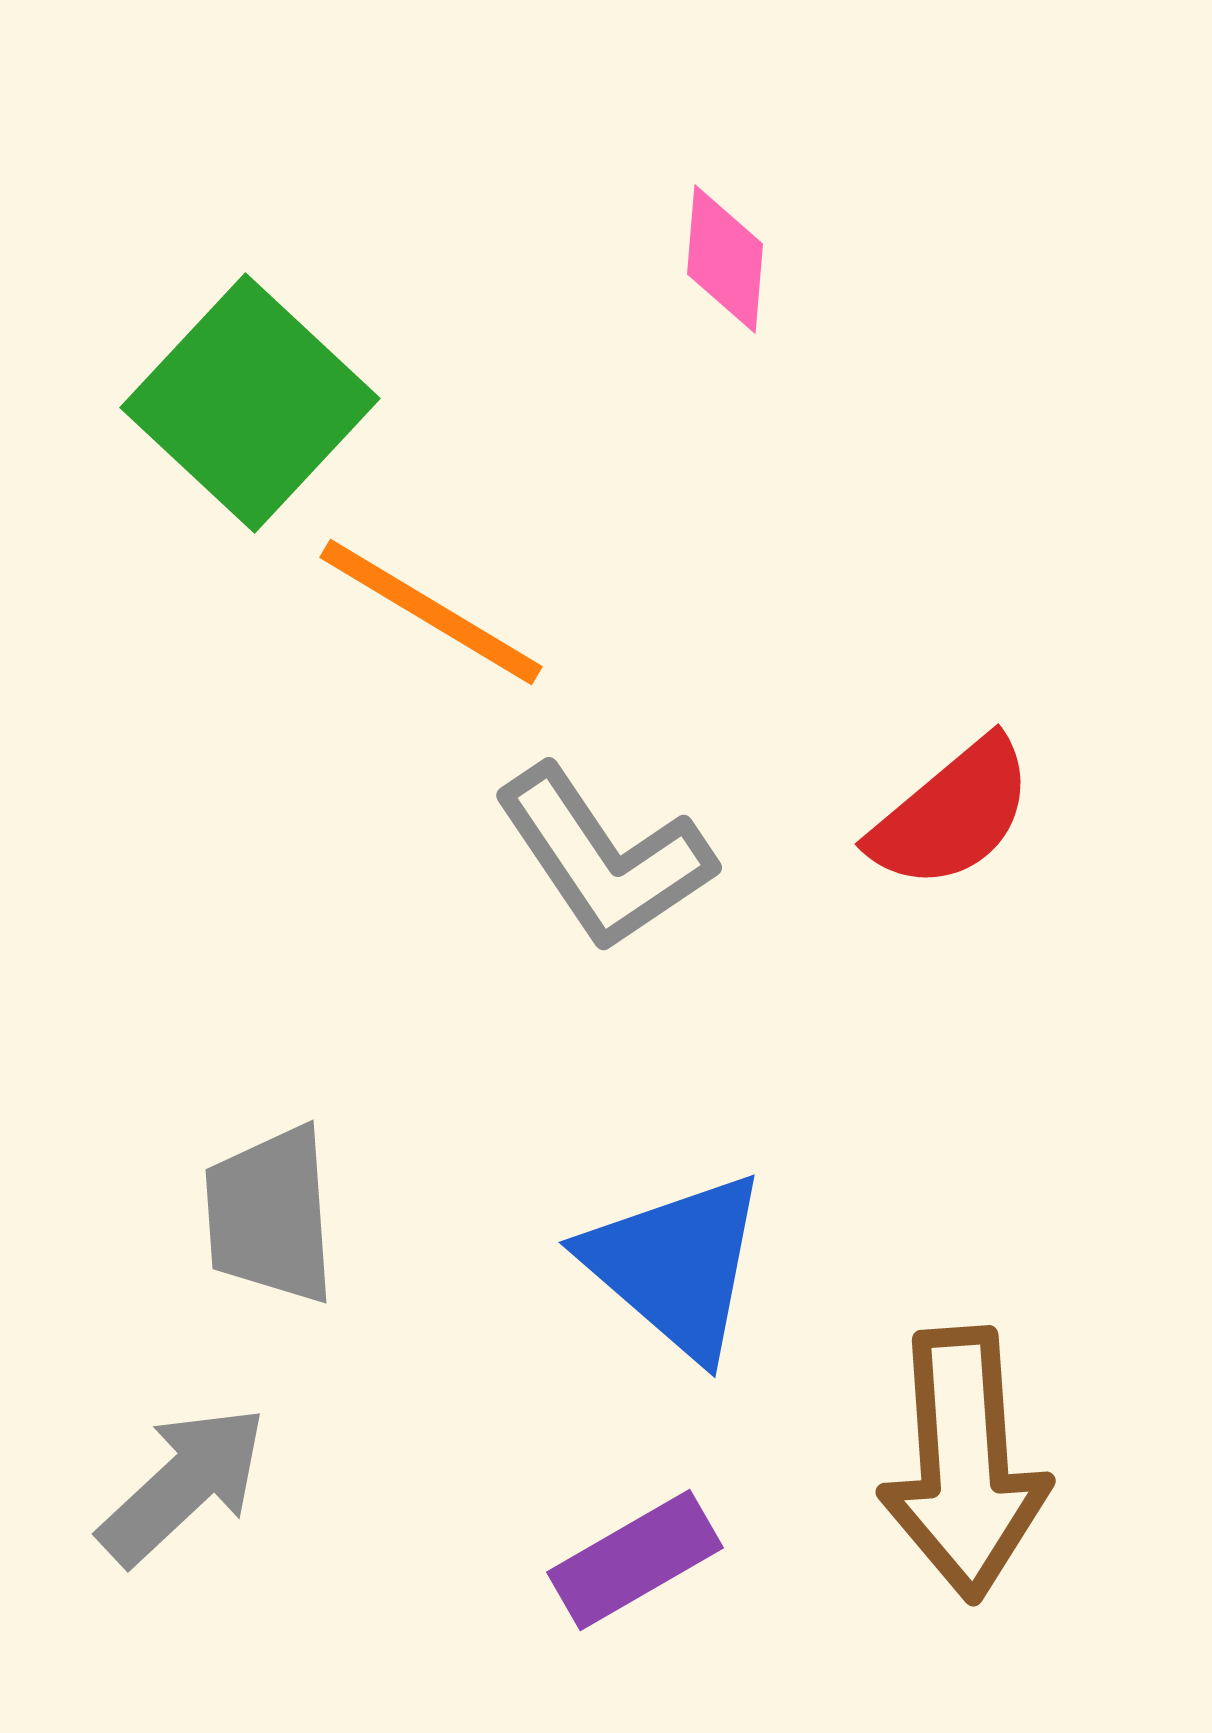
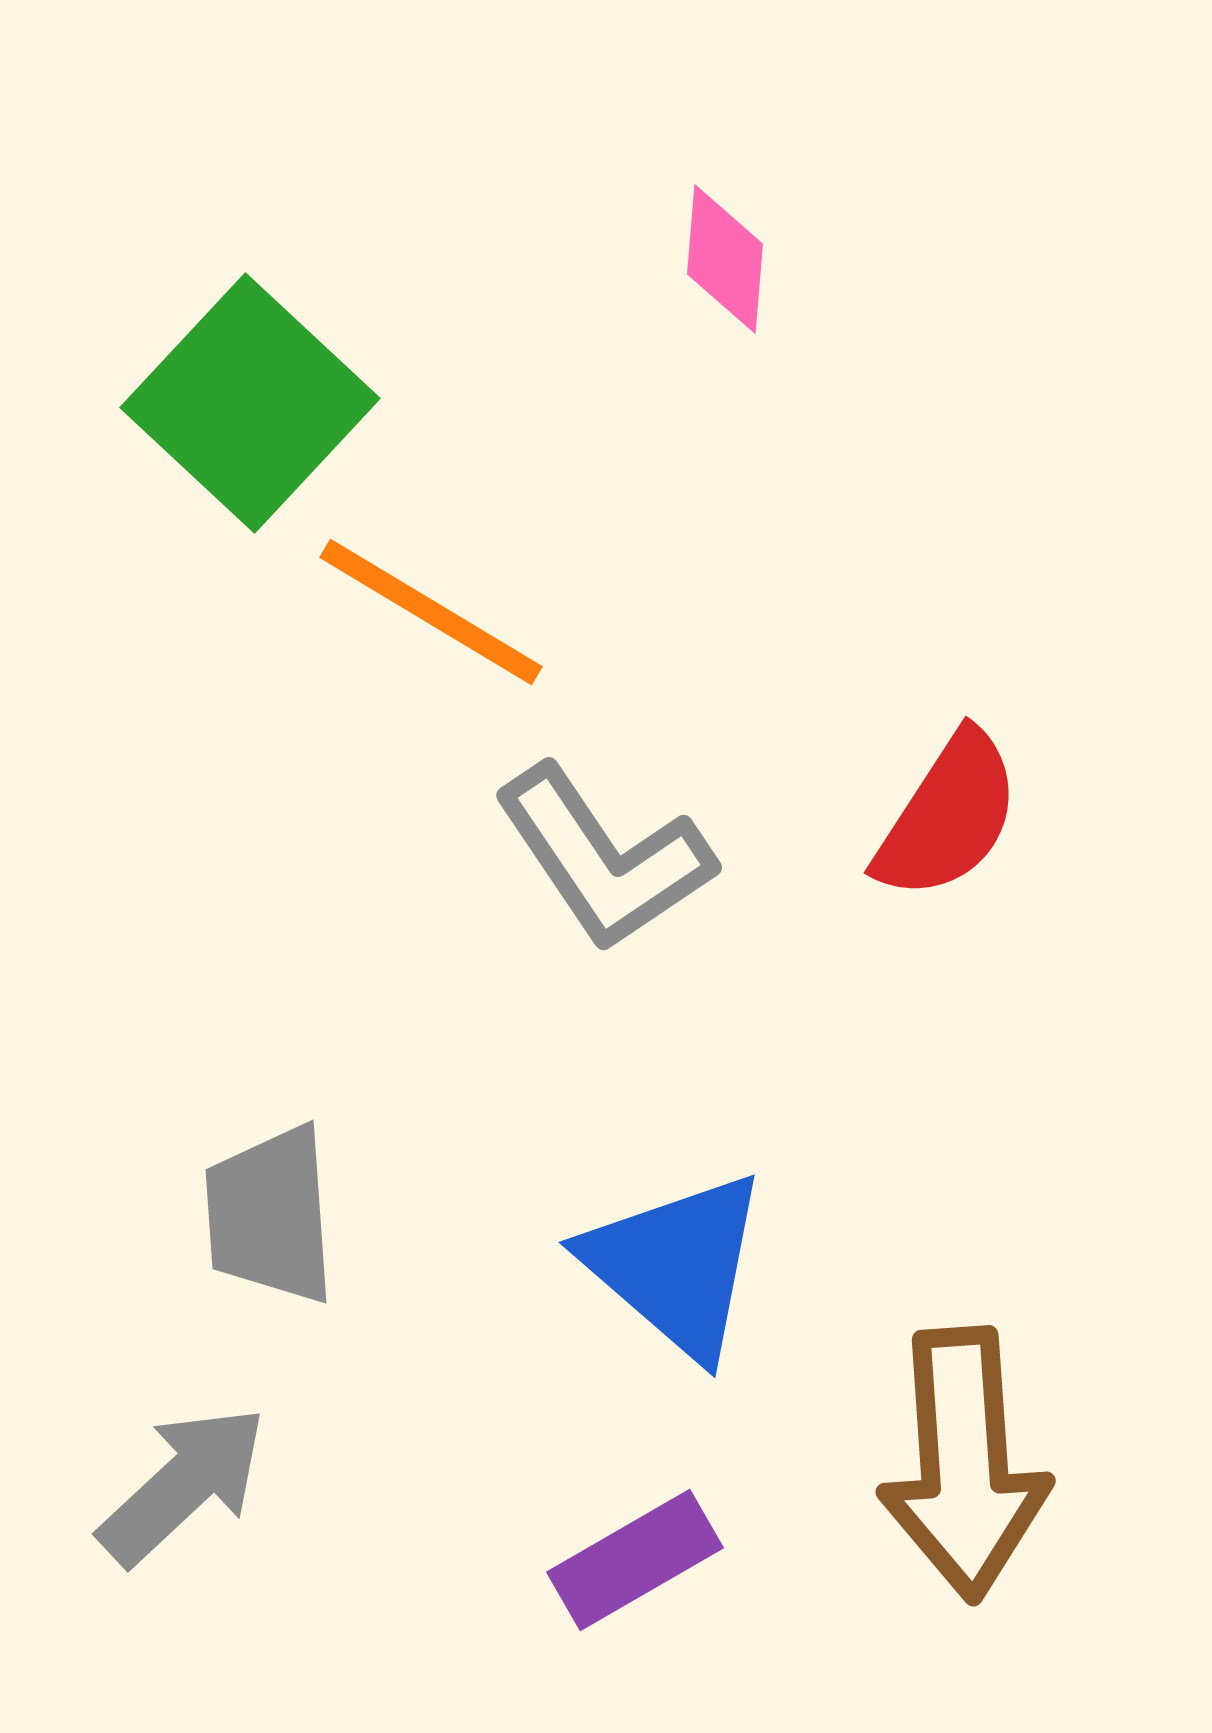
red semicircle: moved 4 px left, 2 px down; rotated 17 degrees counterclockwise
